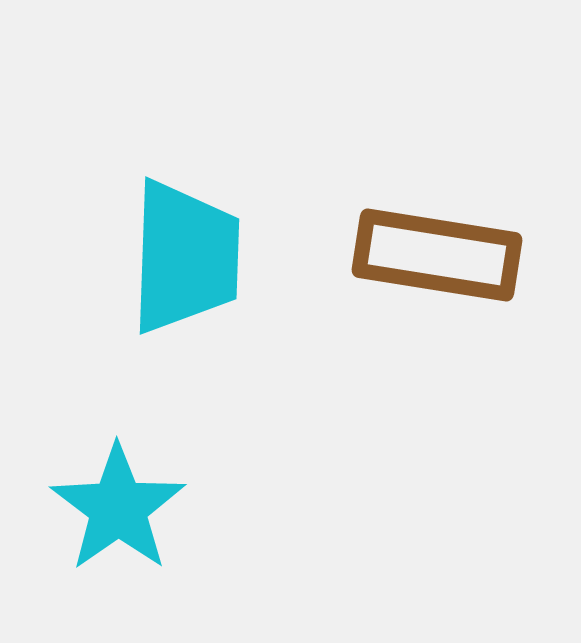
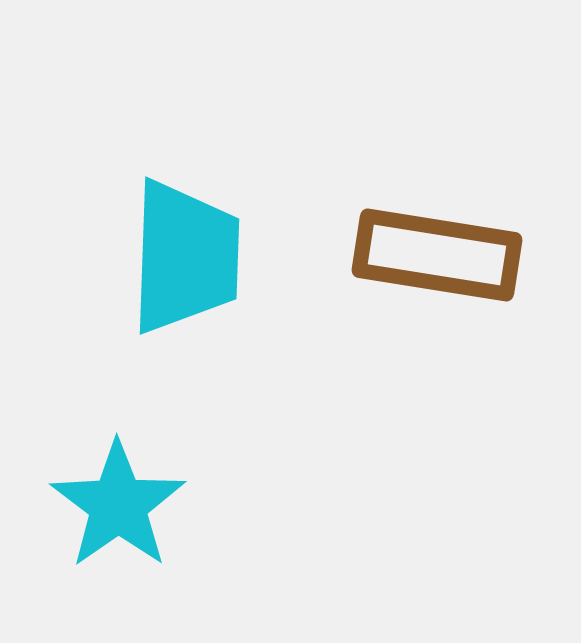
cyan star: moved 3 px up
